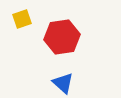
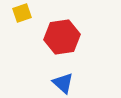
yellow square: moved 6 px up
